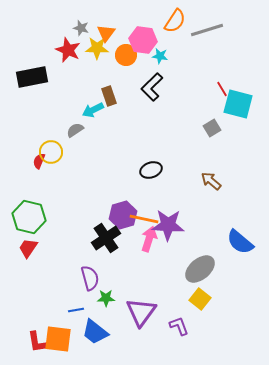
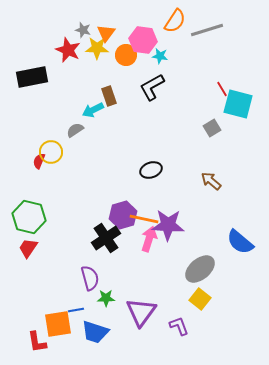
gray star: moved 2 px right, 2 px down
black L-shape: rotated 16 degrees clockwise
blue trapezoid: rotated 20 degrees counterclockwise
orange square: moved 15 px up; rotated 16 degrees counterclockwise
